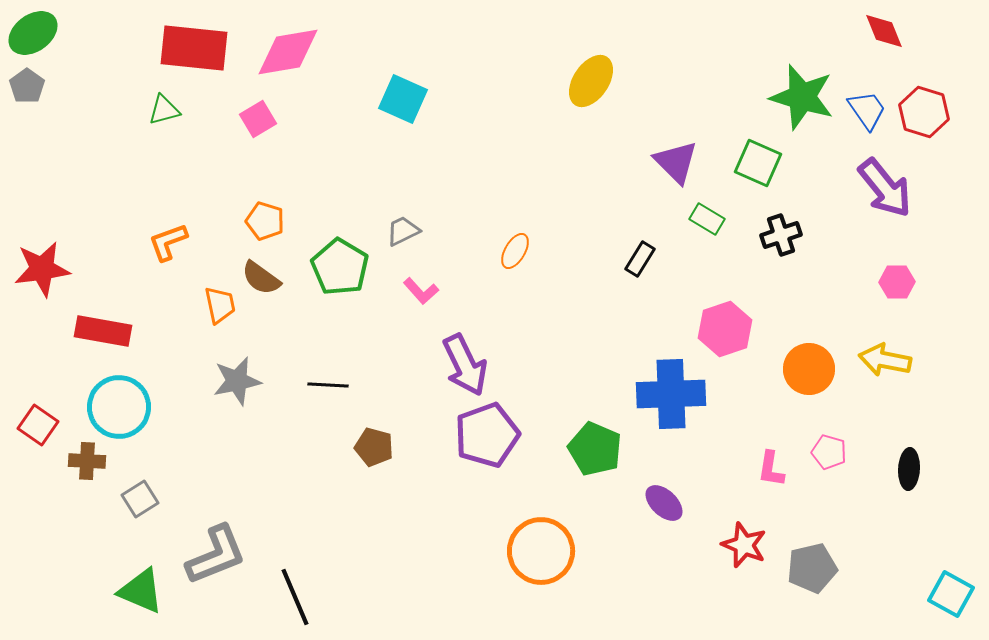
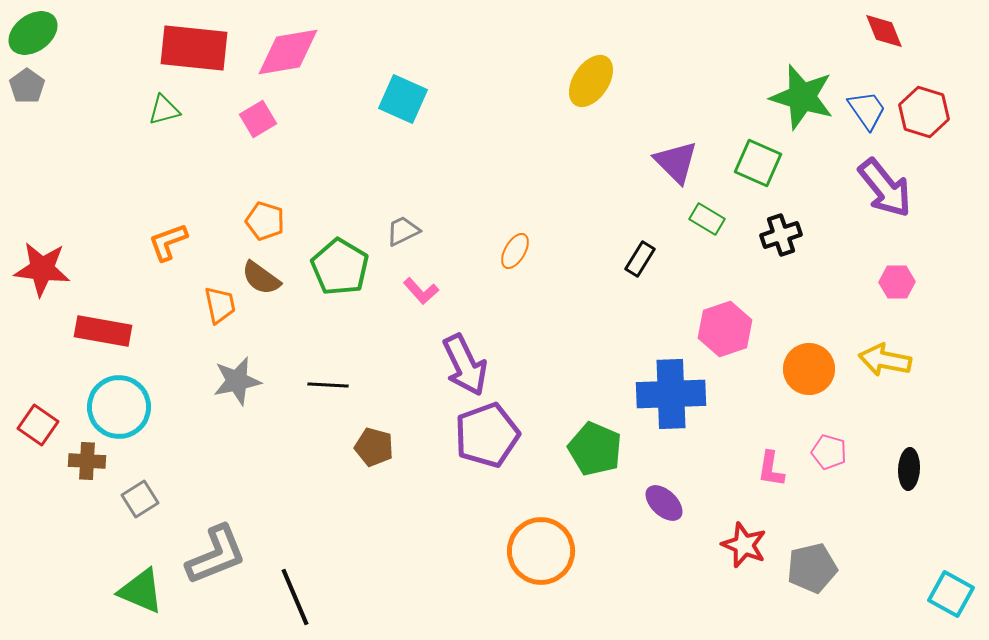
red star at (42, 269): rotated 14 degrees clockwise
